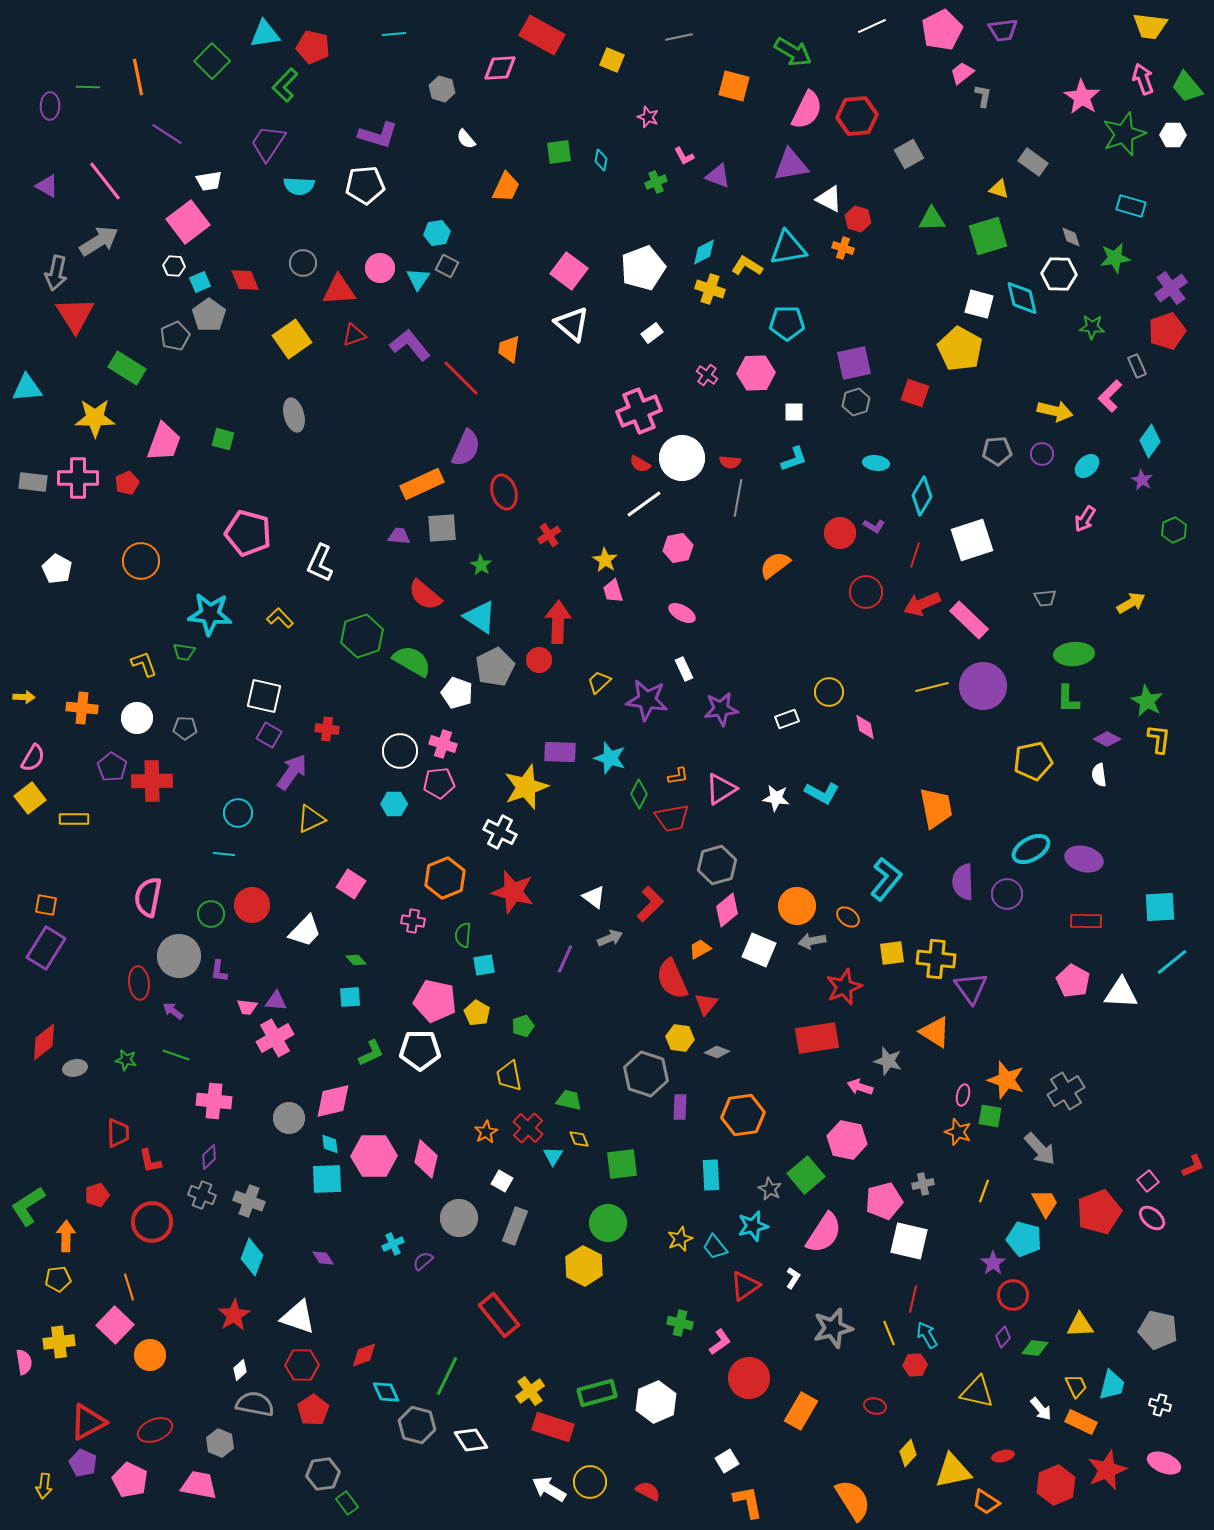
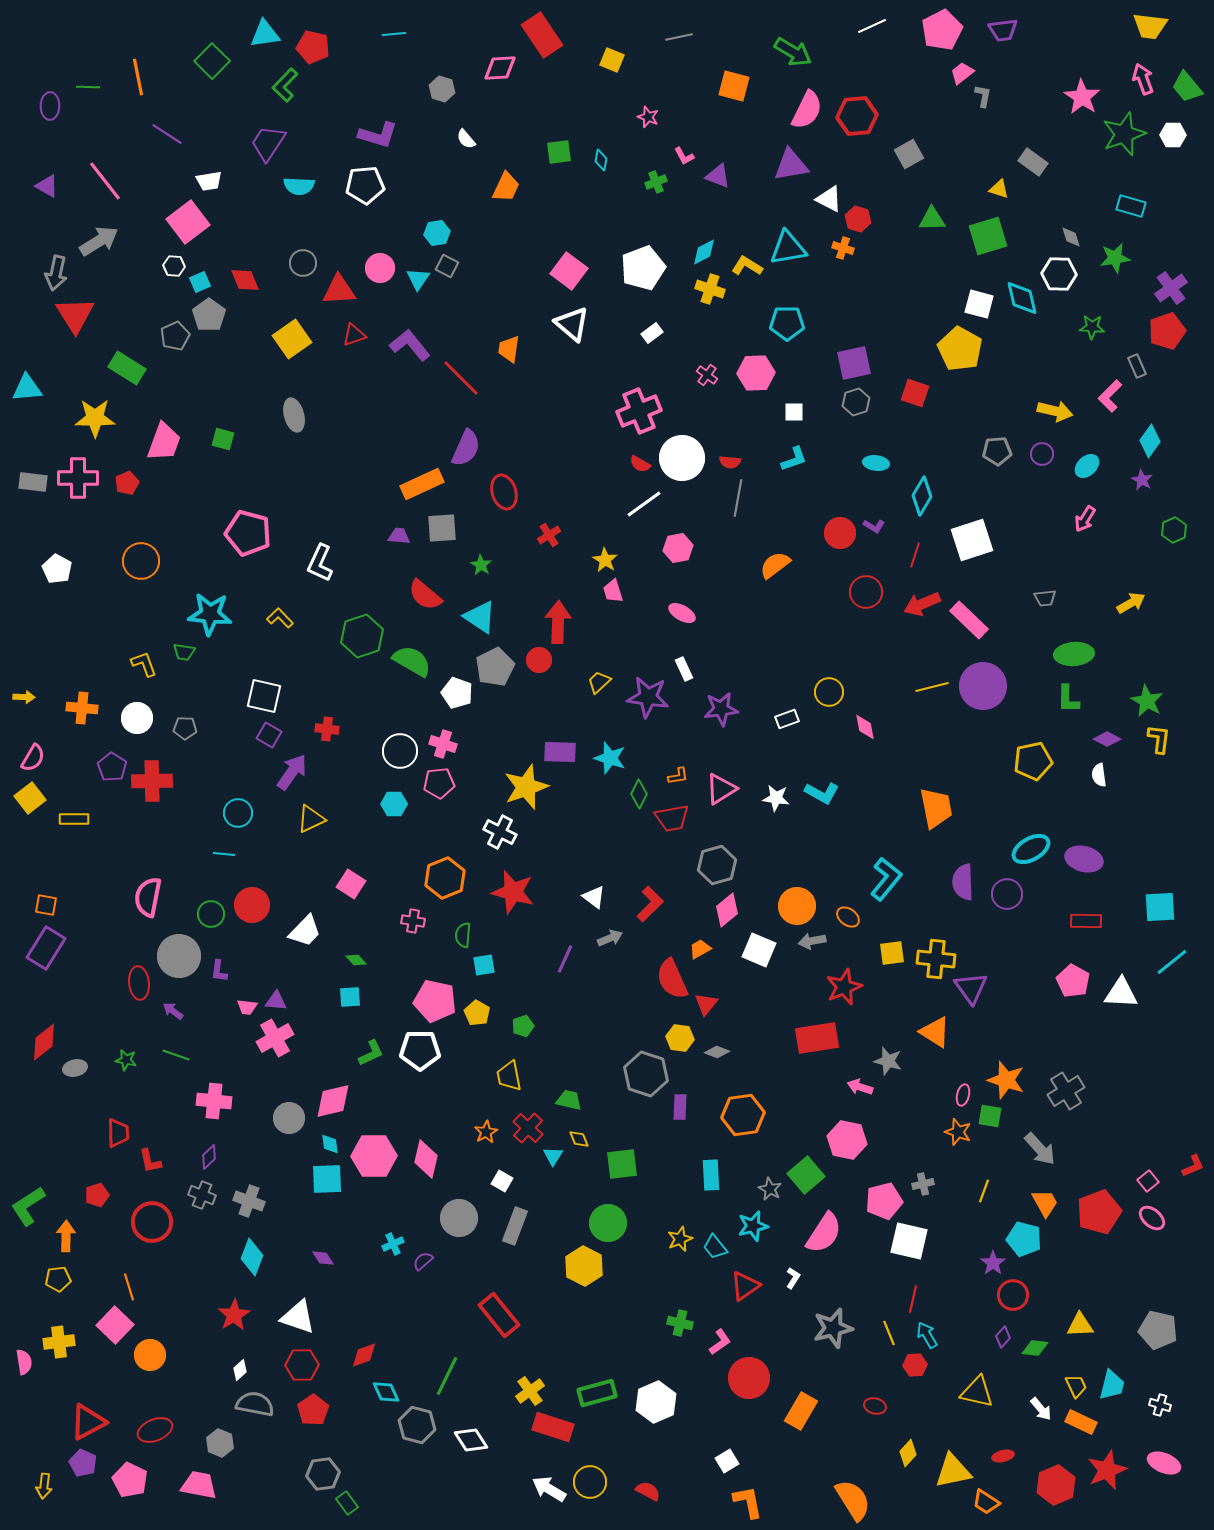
red rectangle at (542, 35): rotated 27 degrees clockwise
purple star at (647, 700): moved 1 px right, 3 px up
